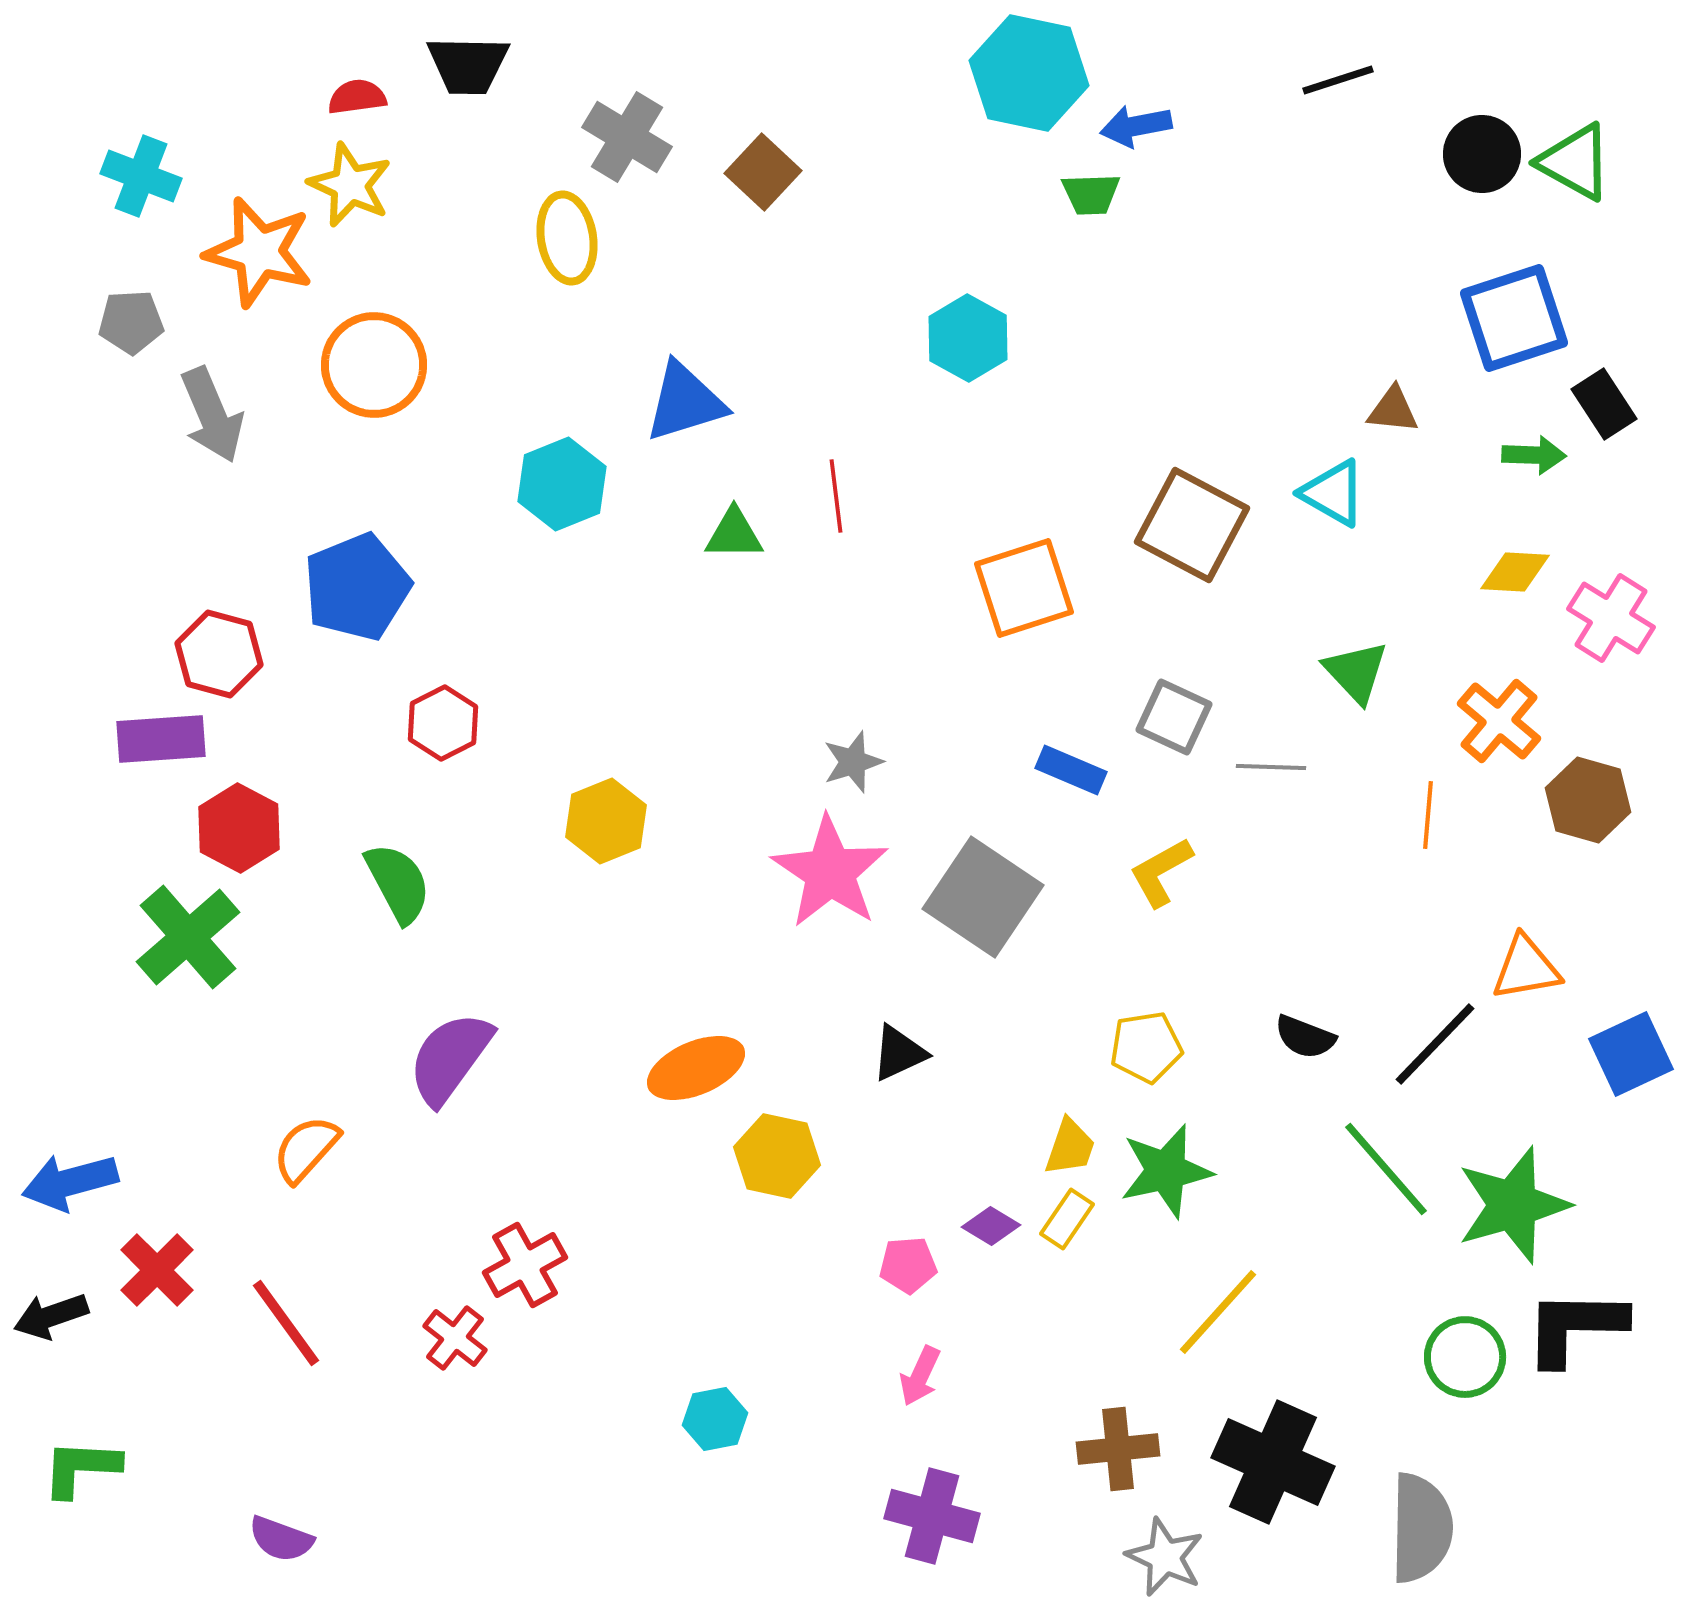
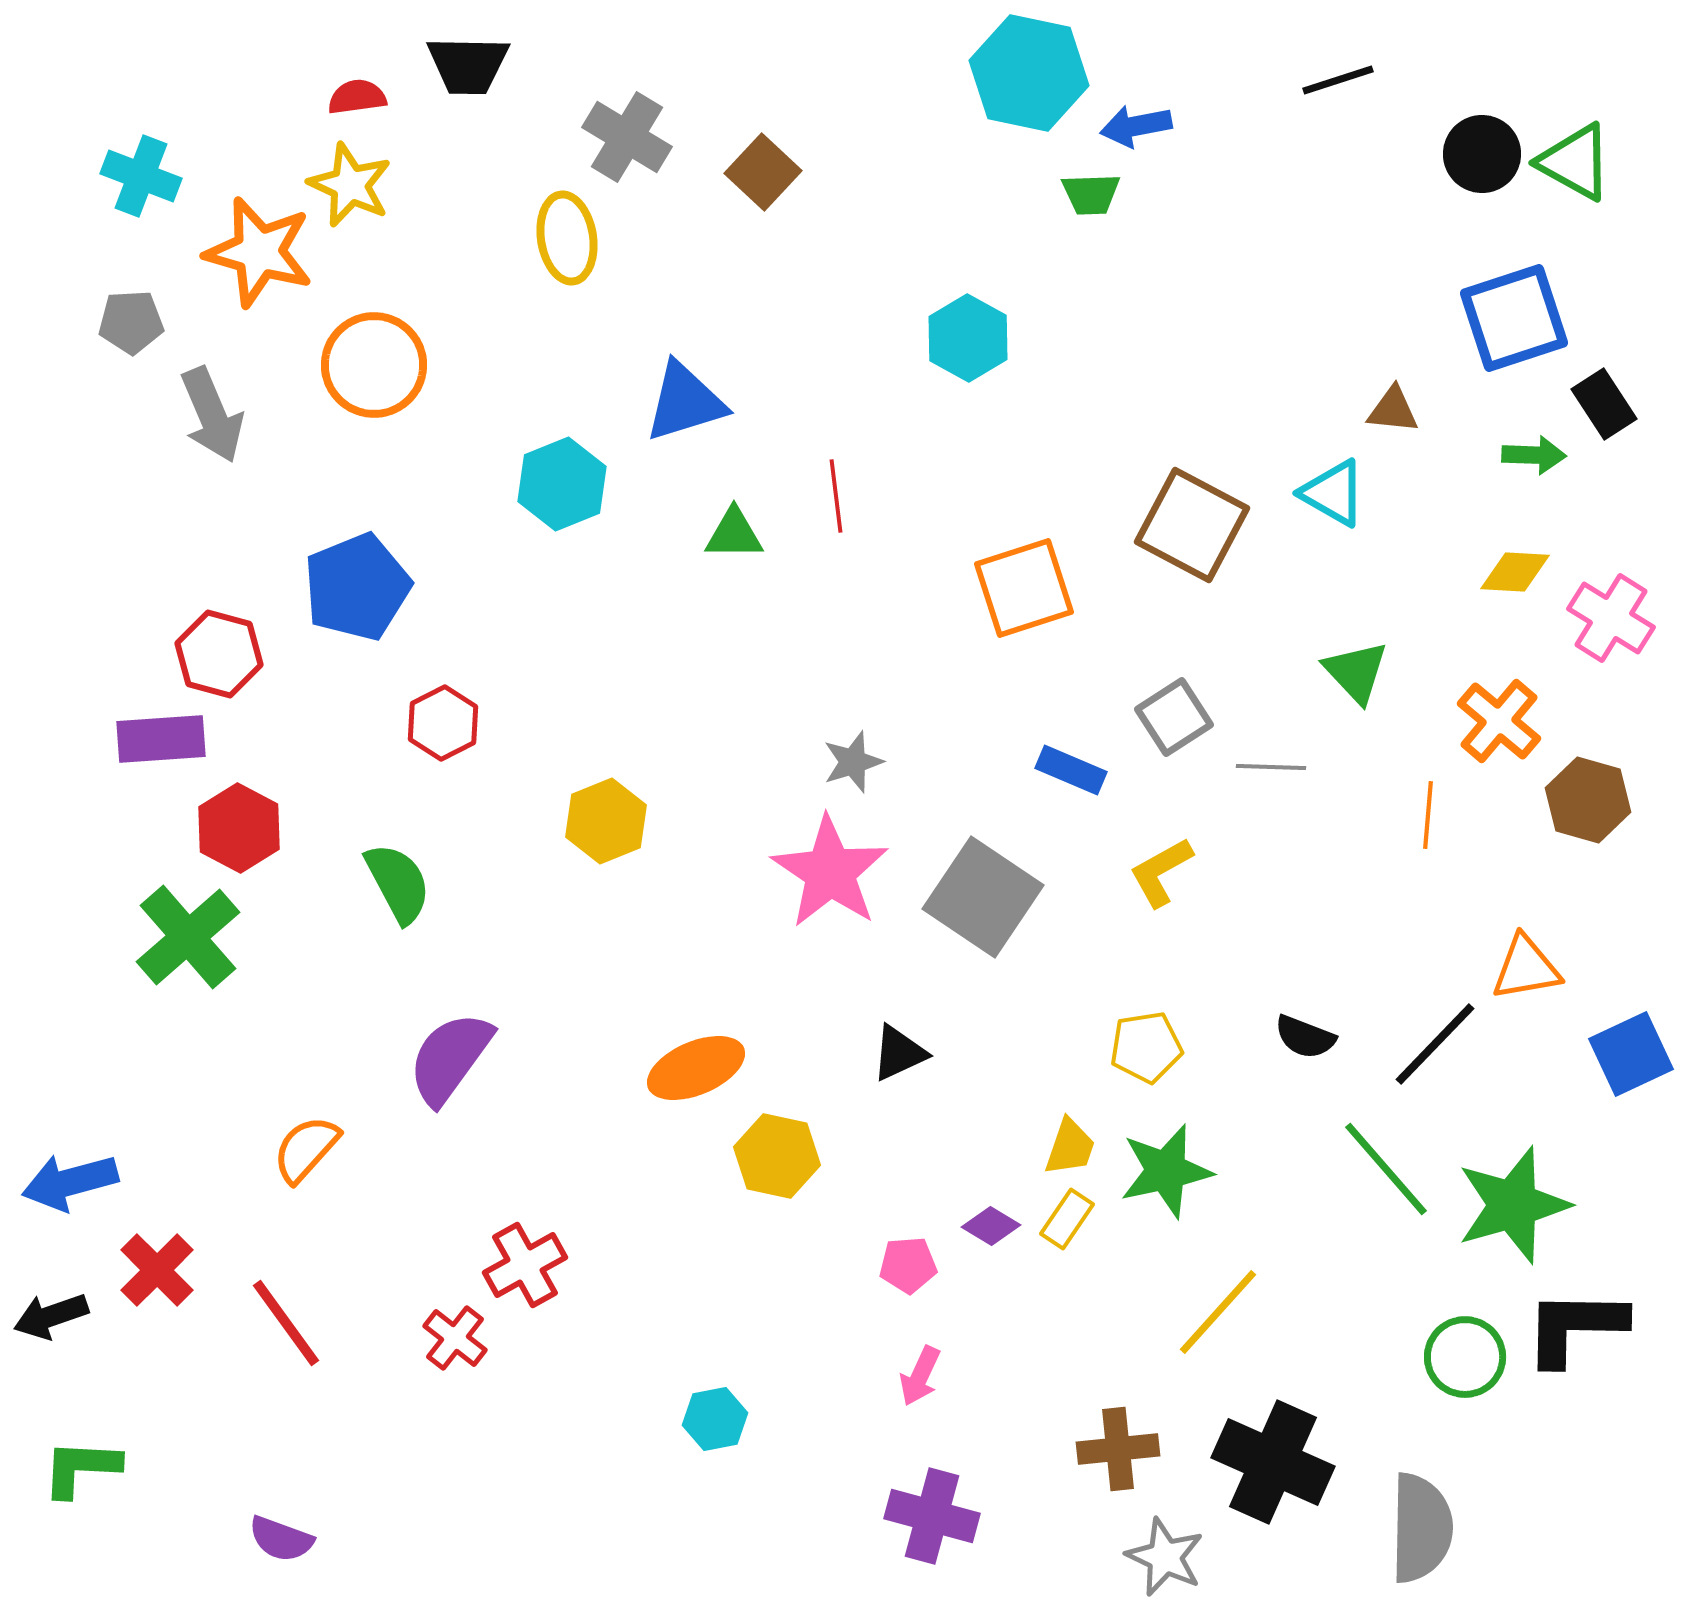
gray square at (1174, 717): rotated 32 degrees clockwise
